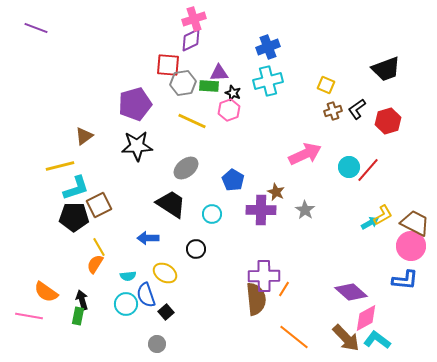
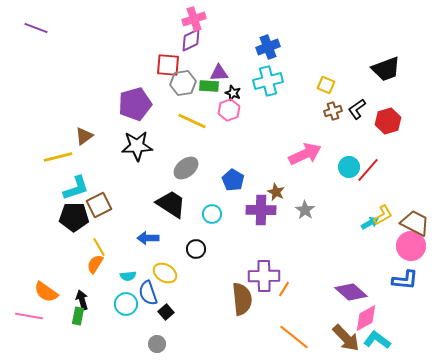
yellow line at (60, 166): moved 2 px left, 9 px up
blue semicircle at (146, 295): moved 2 px right, 2 px up
brown semicircle at (256, 299): moved 14 px left
